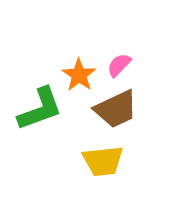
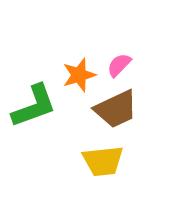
orange star: rotated 20 degrees clockwise
green L-shape: moved 6 px left, 3 px up
